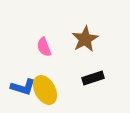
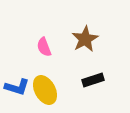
black rectangle: moved 2 px down
blue L-shape: moved 6 px left
